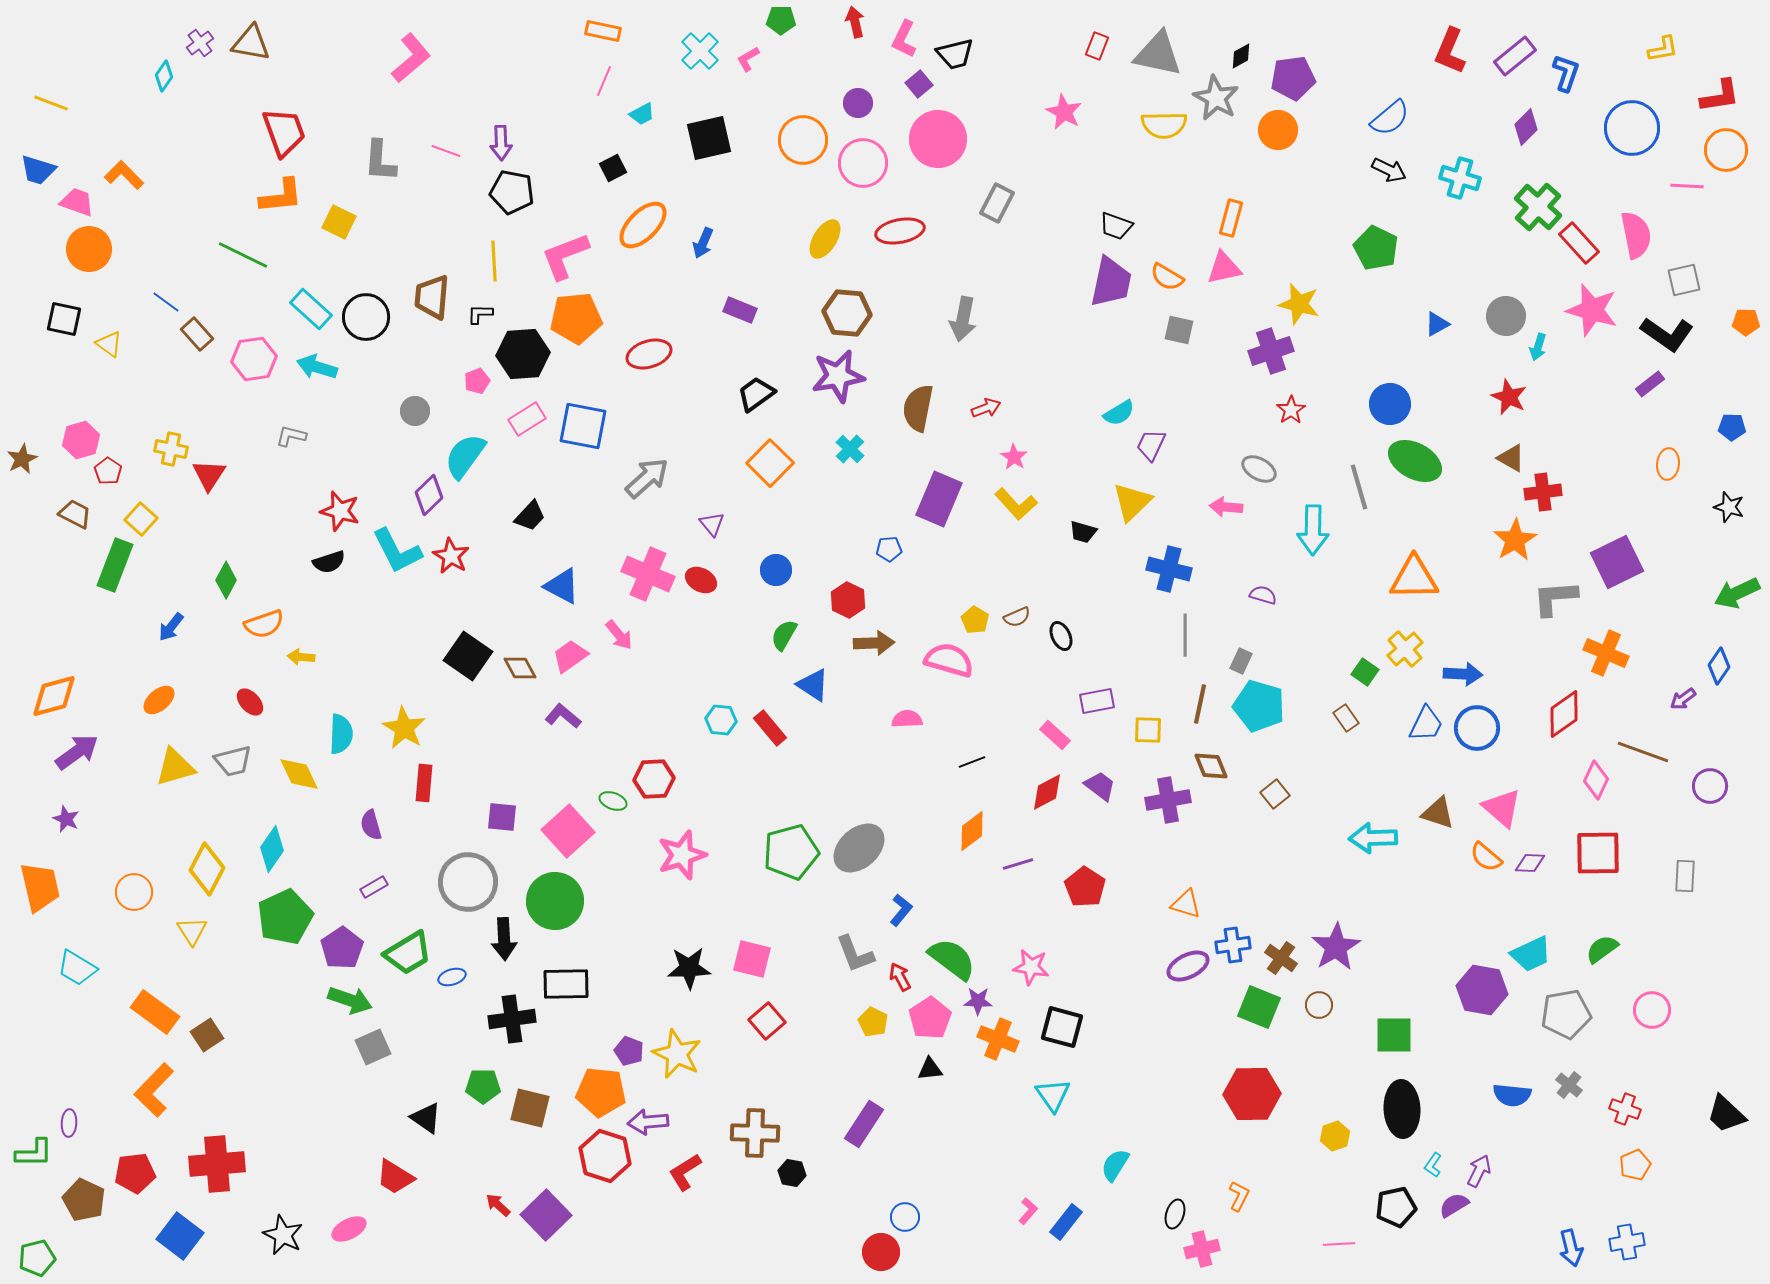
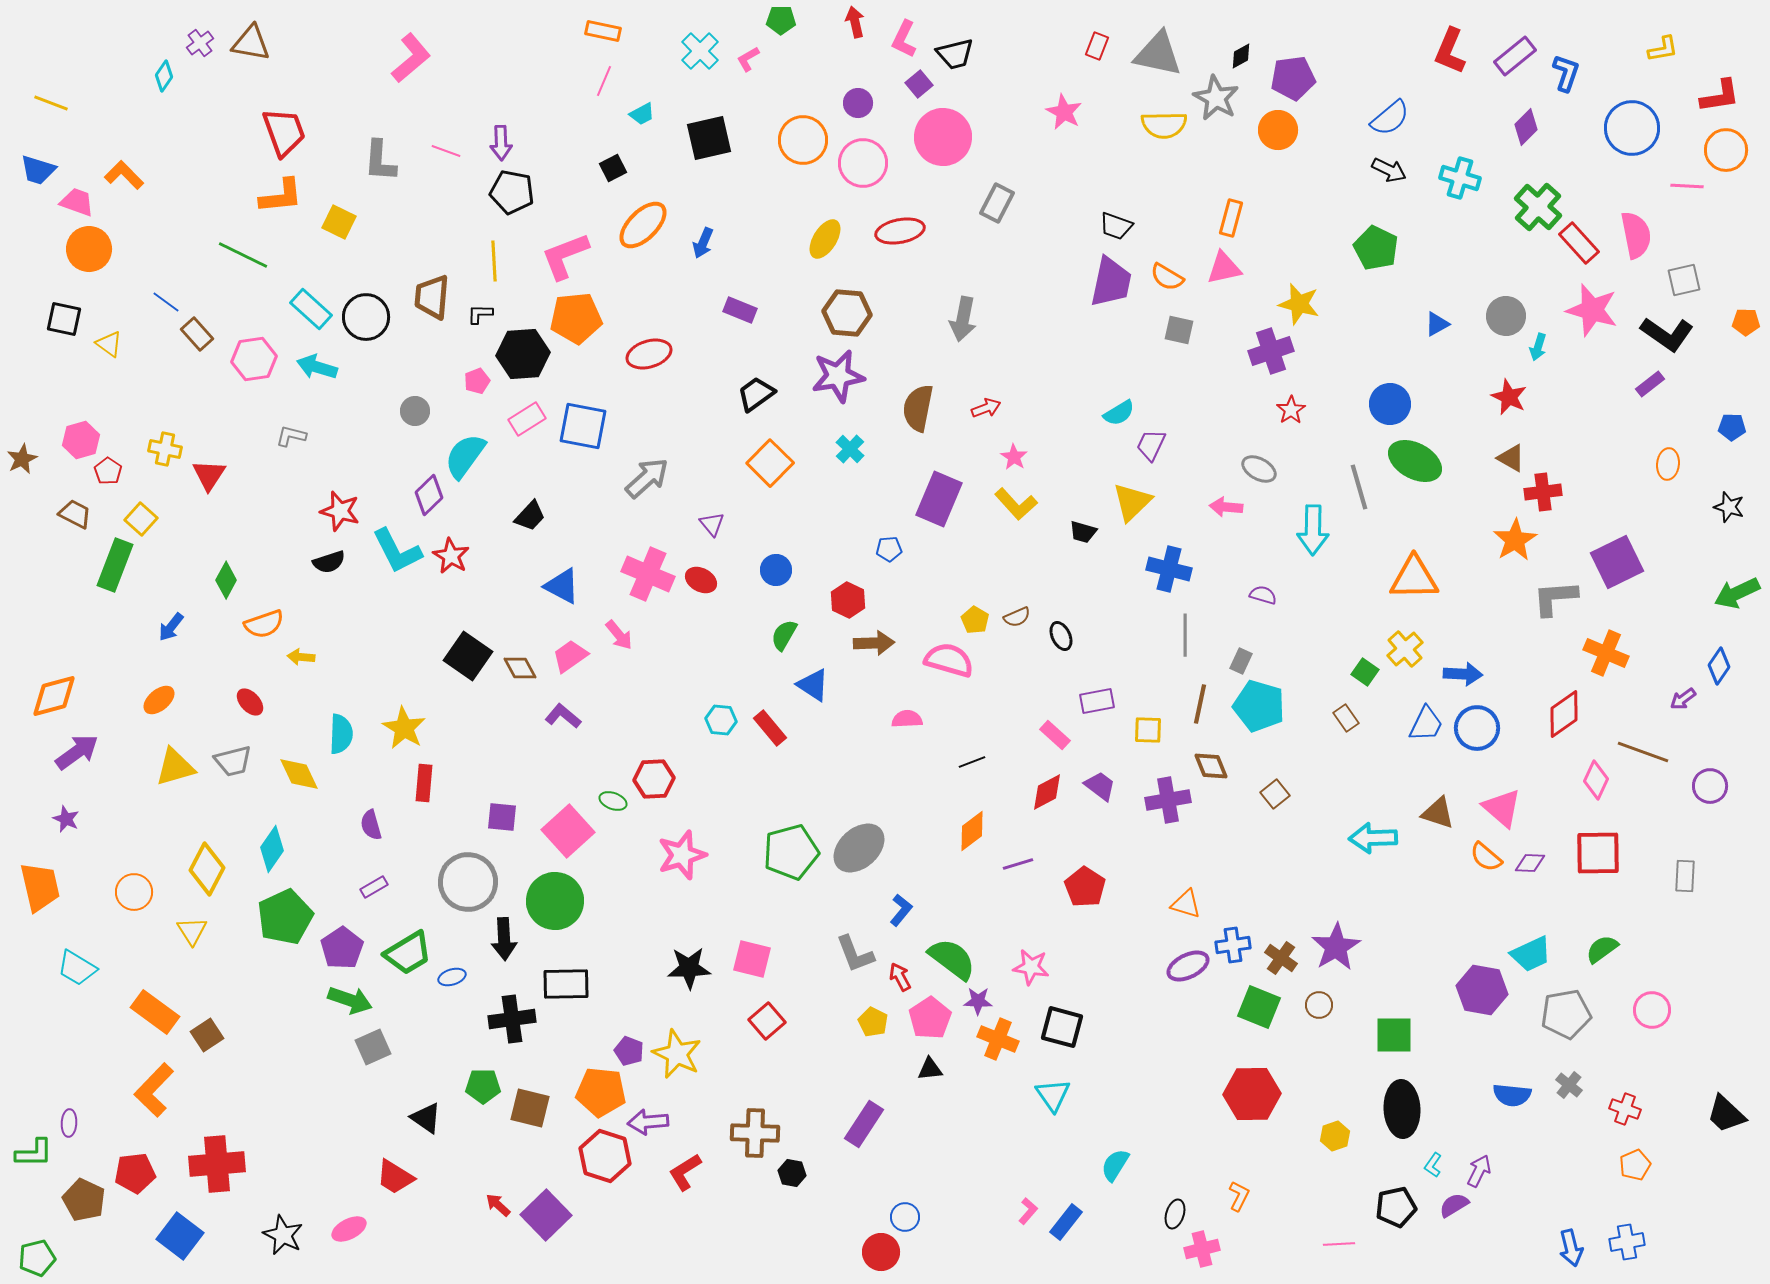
pink circle at (938, 139): moved 5 px right, 2 px up
yellow cross at (171, 449): moved 6 px left
